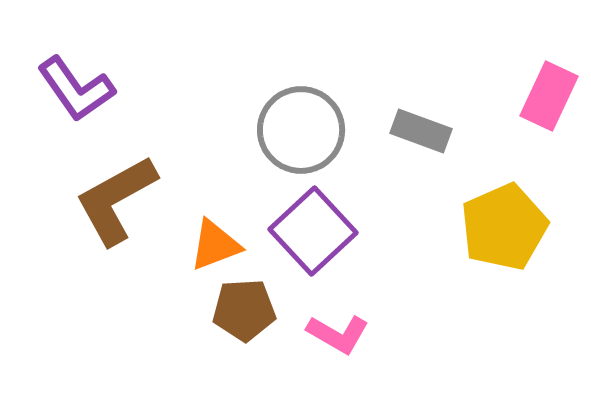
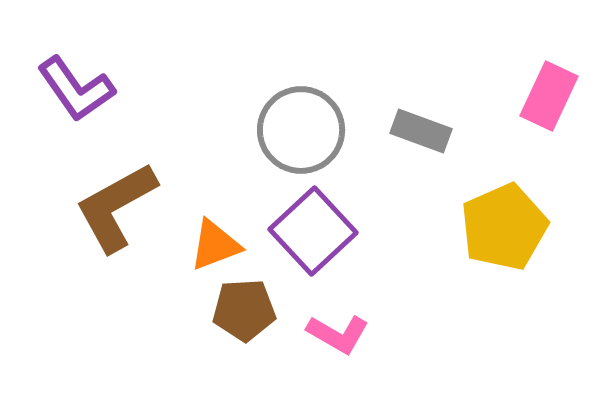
brown L-shape: moved 7 px down
